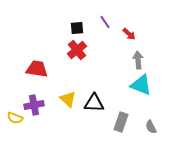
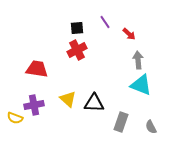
red cross: rotated 12 degrees clockwise
